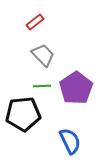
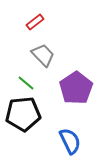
green line: moved 16 px left, 3 px up; rotated 42 degrees clockwise
